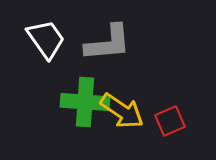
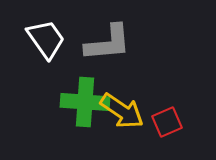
red square: moved 3 px left, 1 px down
